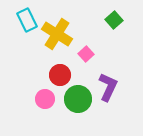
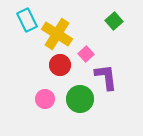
green square: moved 1 px down
red circle: moved 10 px up
purple L-shape: moved 2 px left, 10 px up; rotated 32 degrees counterclockwise
green circle: moved 2 px right
